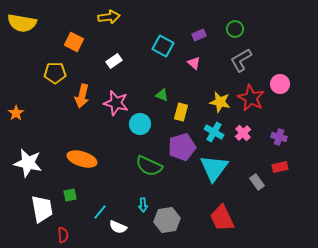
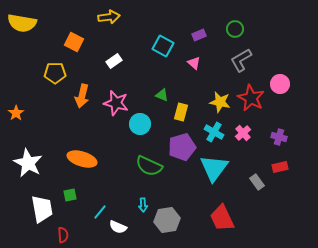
white star: rotated 16 degrees clockwise
